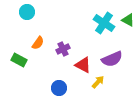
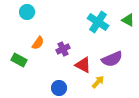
cyan cross: moved 6 px left, 1 px up
